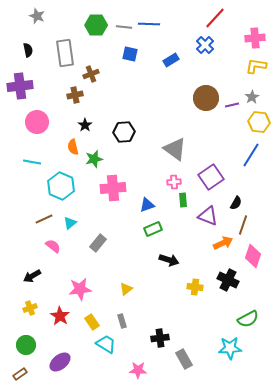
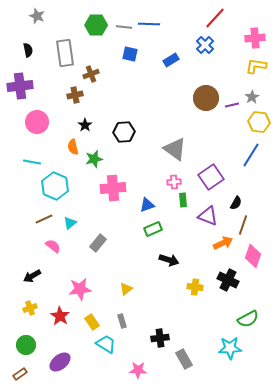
cyan hexagon at (61, 186): moved 6 px left
